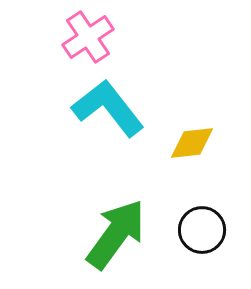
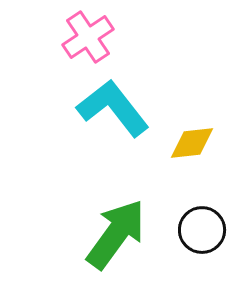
cyan L-shape: moved 5 px right
